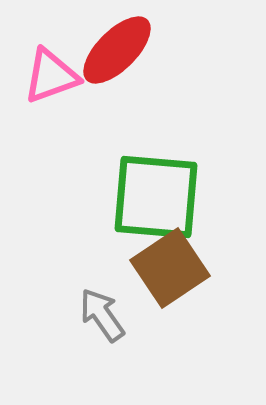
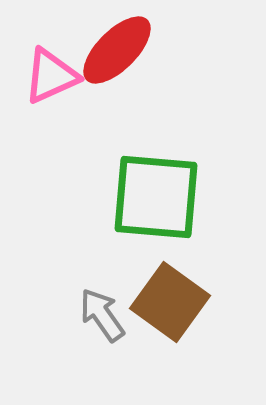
pink triangle: rotated 4 degrees counterclockwise
brown square: moved 34 px down; rotated 20 degrees counterclockwise
